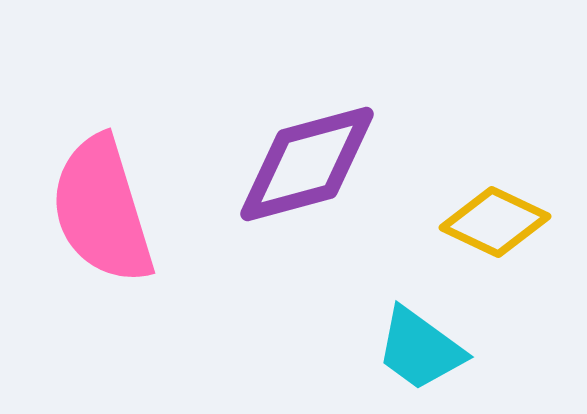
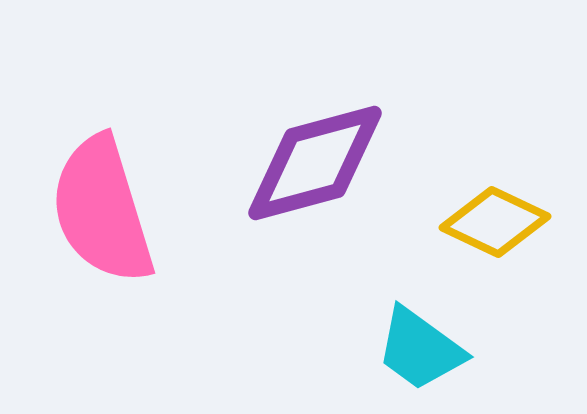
purple diamond: moved 8 px right, 1 px up
